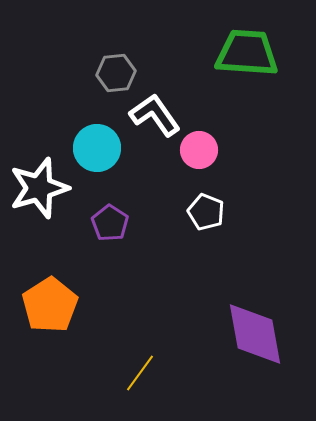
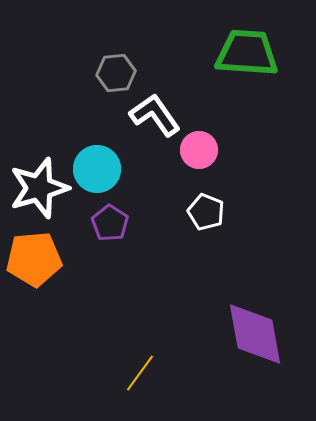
cyan circle: moved 21 px down
orange pentagon: moved 16 px left, 46 px up; rotated 28 degrees clockwise
